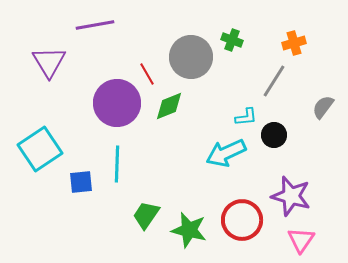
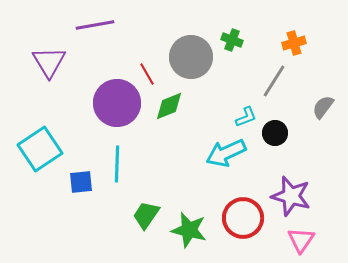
cyan L-shape: rotated 15 degrees counterclockwise
black circle: moved 1 px right, 2 px up
red circle: moved 1 px right, 2 px up
